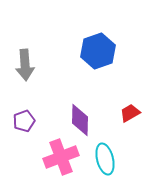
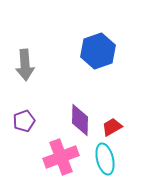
red trapezoid: moved 18 px left, 14 px down
